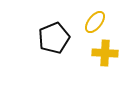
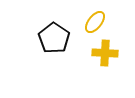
black pentagon: rotated 16 degrees counterclockwise
